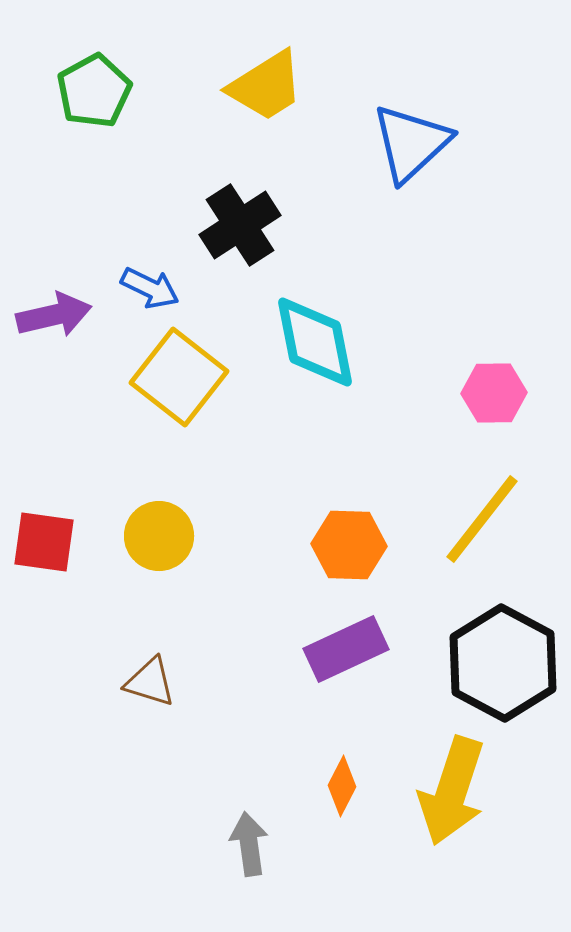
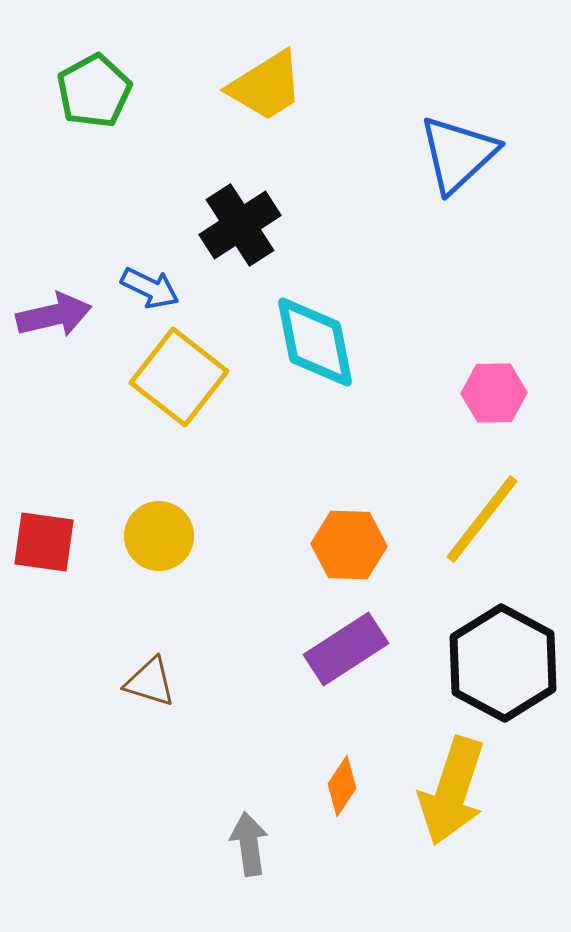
blue triangle: moved 47 px right, 11 px down
purple rectangle: rotated 8 degrees counterclockwise
orange diamond: rotated 6 degrees clockwise
